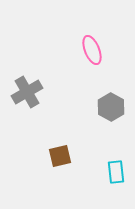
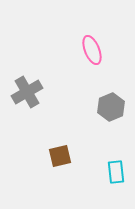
gray hexagon: rotated 8 degrees clockwise
